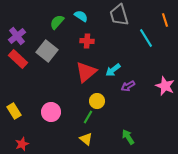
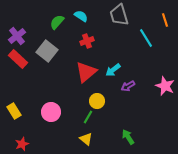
red cross: rotated 24 degrees counterclockwise
